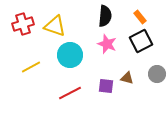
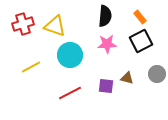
pink star: rotated 24 degrees counterclockwise
